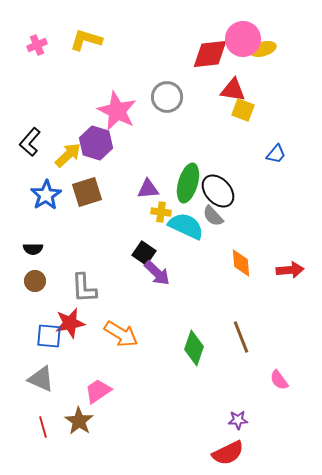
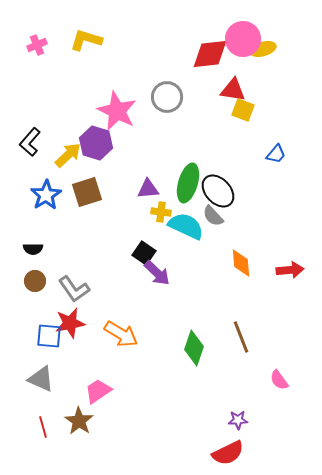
gray L-shape: moved 10 px left, 1 px down; rotated 32 degrees counterclockwise
